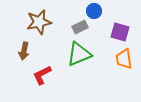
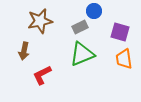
brown star: moved 1 px right, 1 px up
green triangle: moved 3 px right
